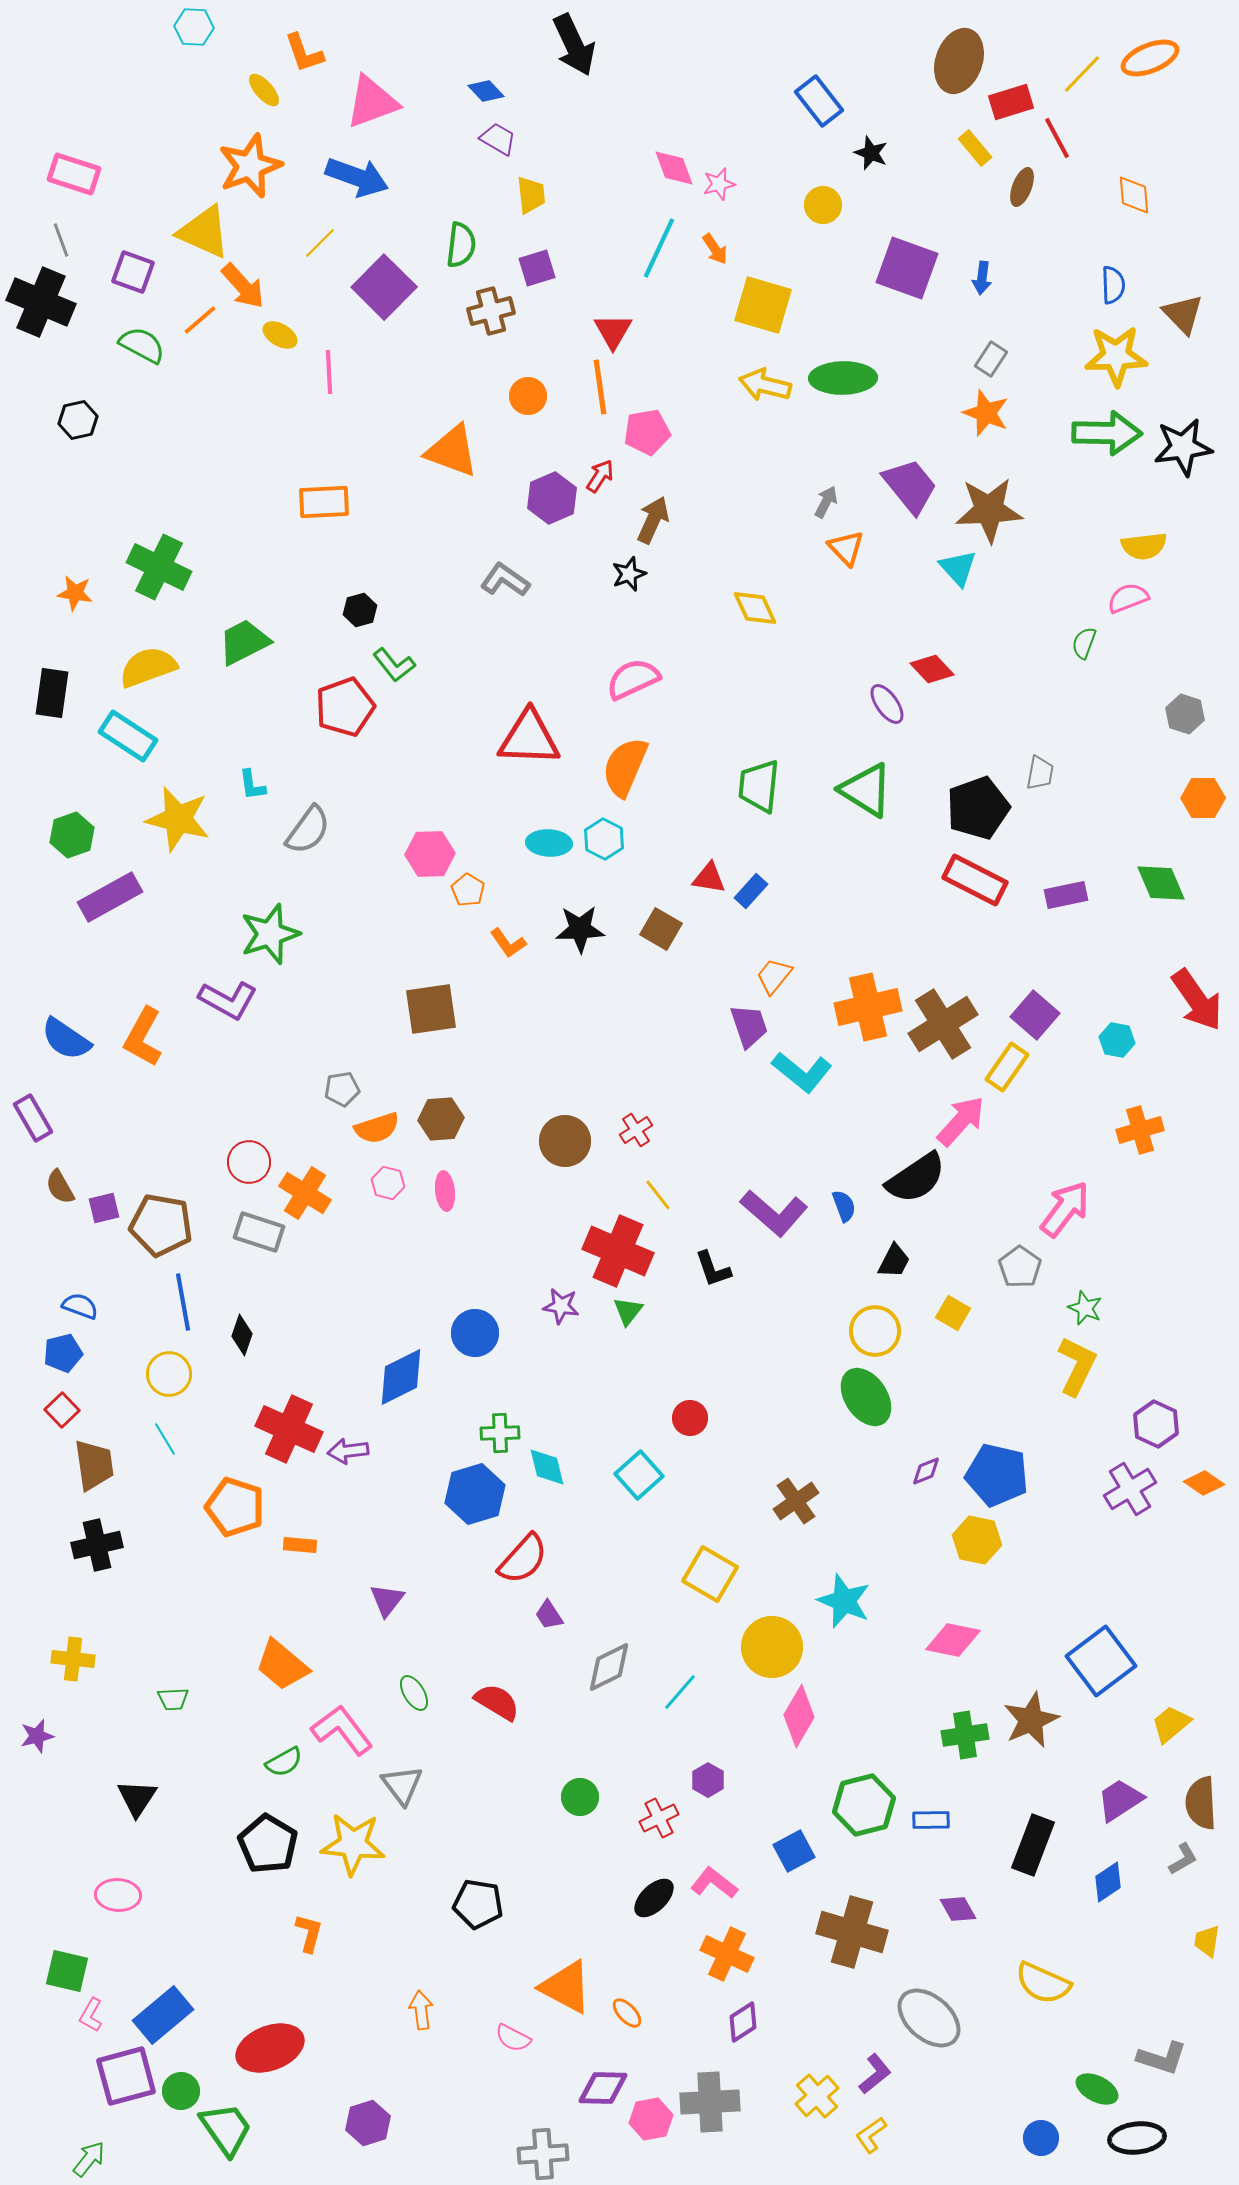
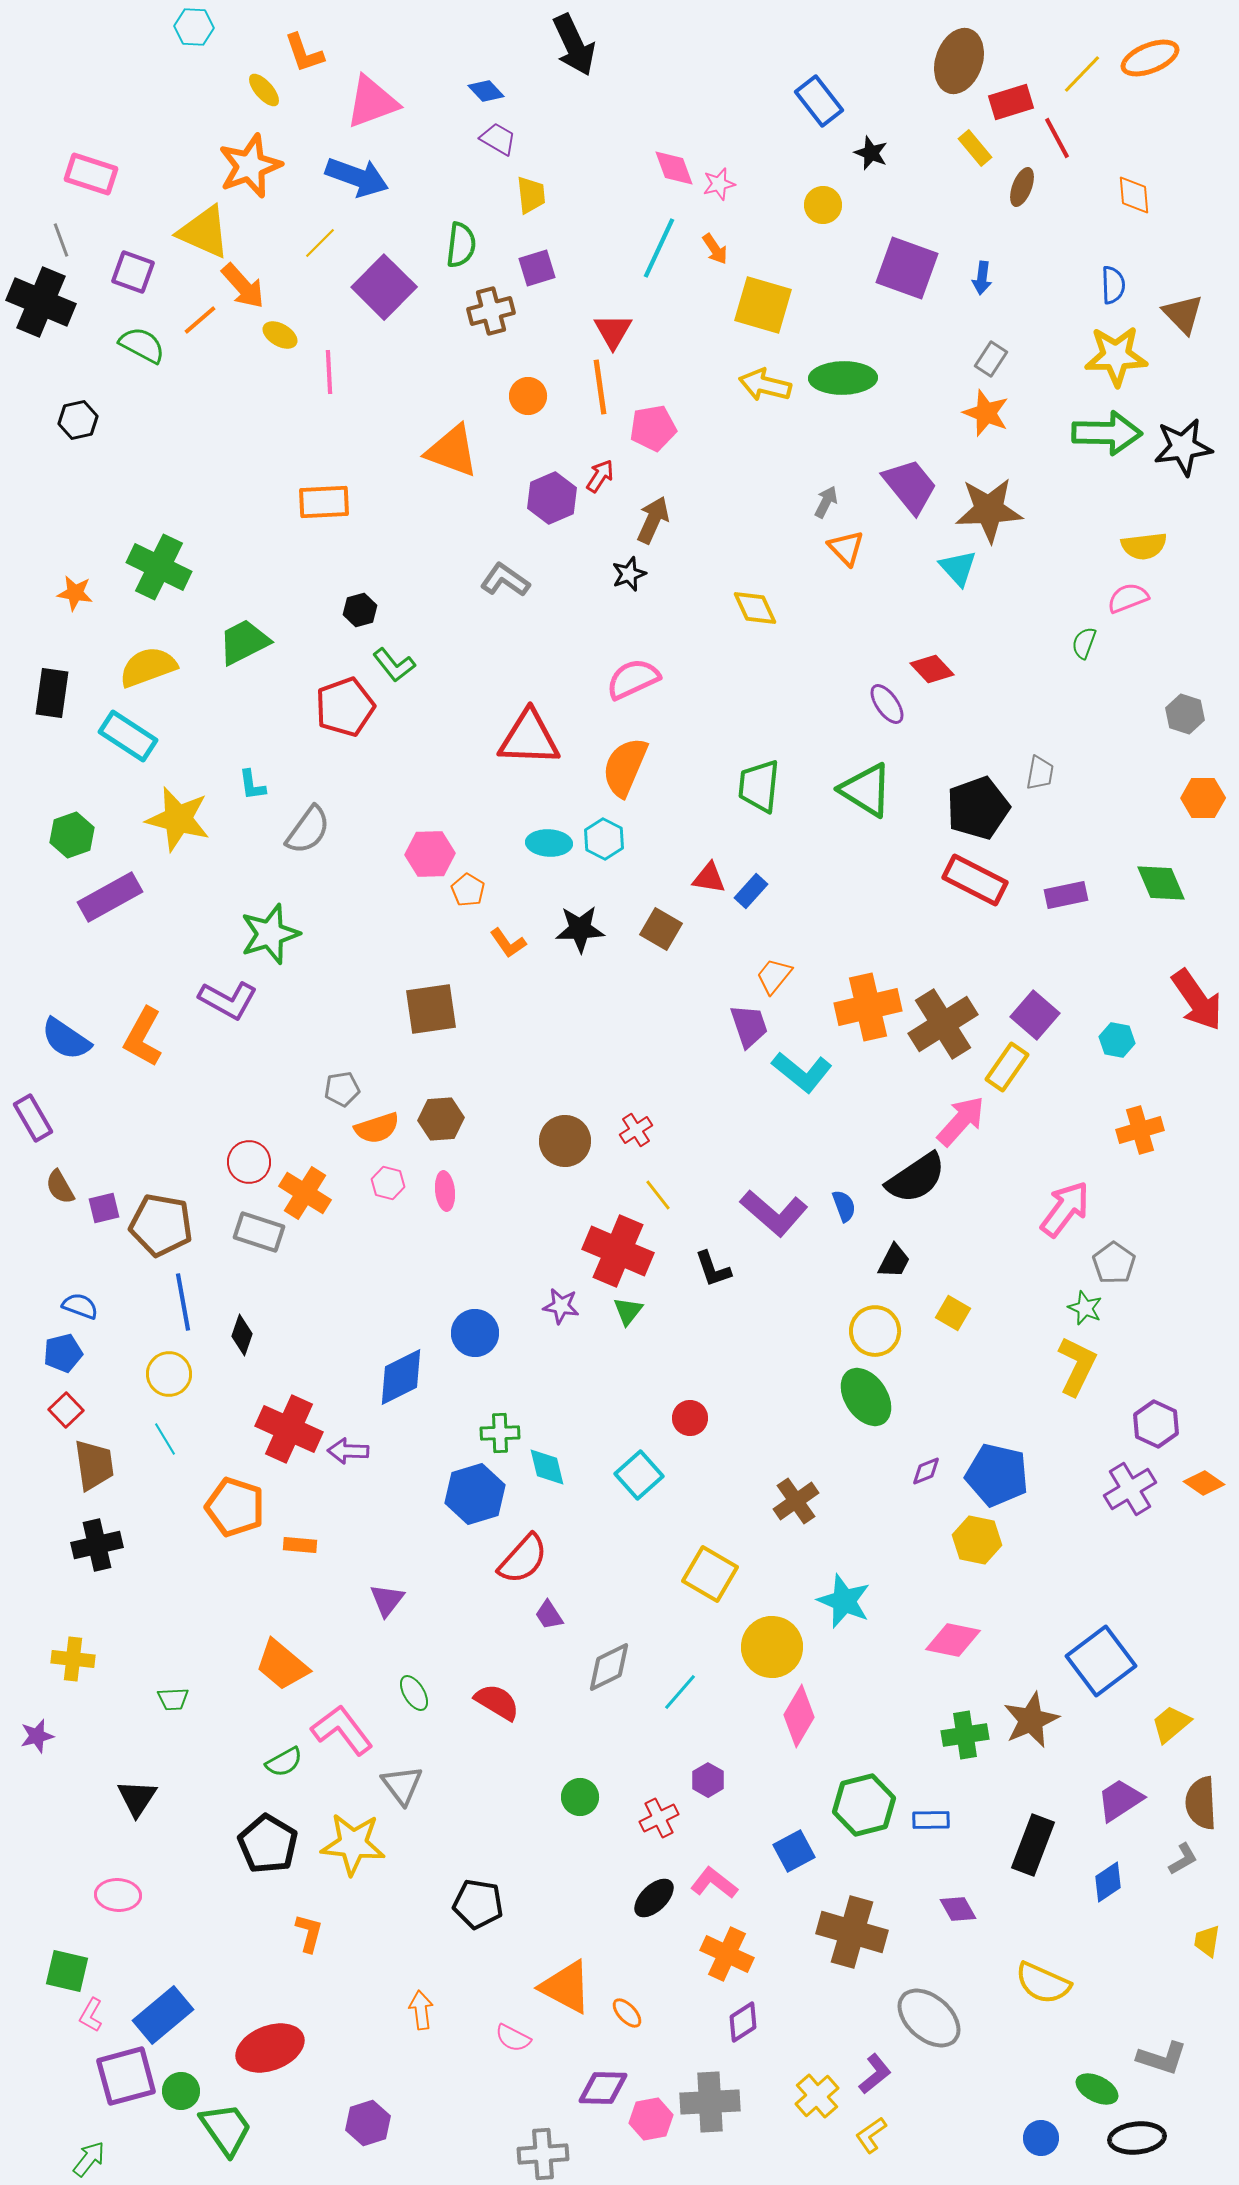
pink rectangle at (74, 174): moved 17 px right
pink pentagon at (647, 432): moved 6 px right, 4 px up
gray pentagon at (1020, 1267): moved 94 px right, 4 px up
red square at (62, 1410): moved 4 px right
purple arrow at (348, 1451): rotated 9 degrees clockwise
